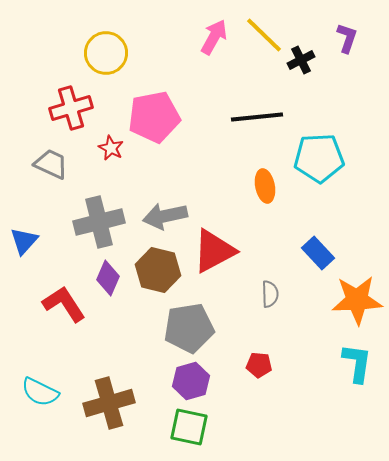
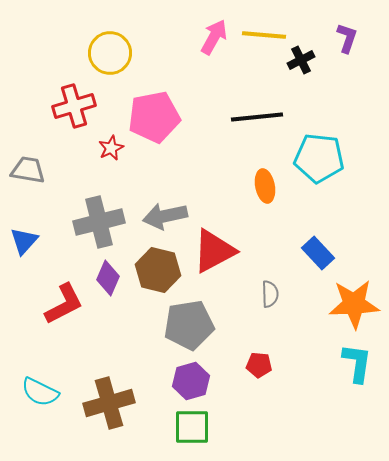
yellow line: rotated 39 degrees counterclockwise
yellow circle: moved 4 px right
red cross: moved 3 px right, 2 px up
red star: rotated 20 degrees clockwise
cyan pentagon: rotated 9 degrees clockwise
gray trapezoid: moved 23 px left, 6 px down; rotated 15 degrees counterclockwise
orange star: moved 3 px left, 4 px down
red L-shape: rotated 96 degrees clockwise
gray pentagon: moved 3 px up
green square: moved 3 px right; rotated 12 degrees counterclockwise
